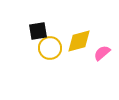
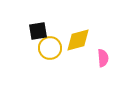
yellow diamond: moved 1 px left, 1 px up
pink semicircle: moved 1 px right, 5 px down; rotated 126 degrees clockwise
